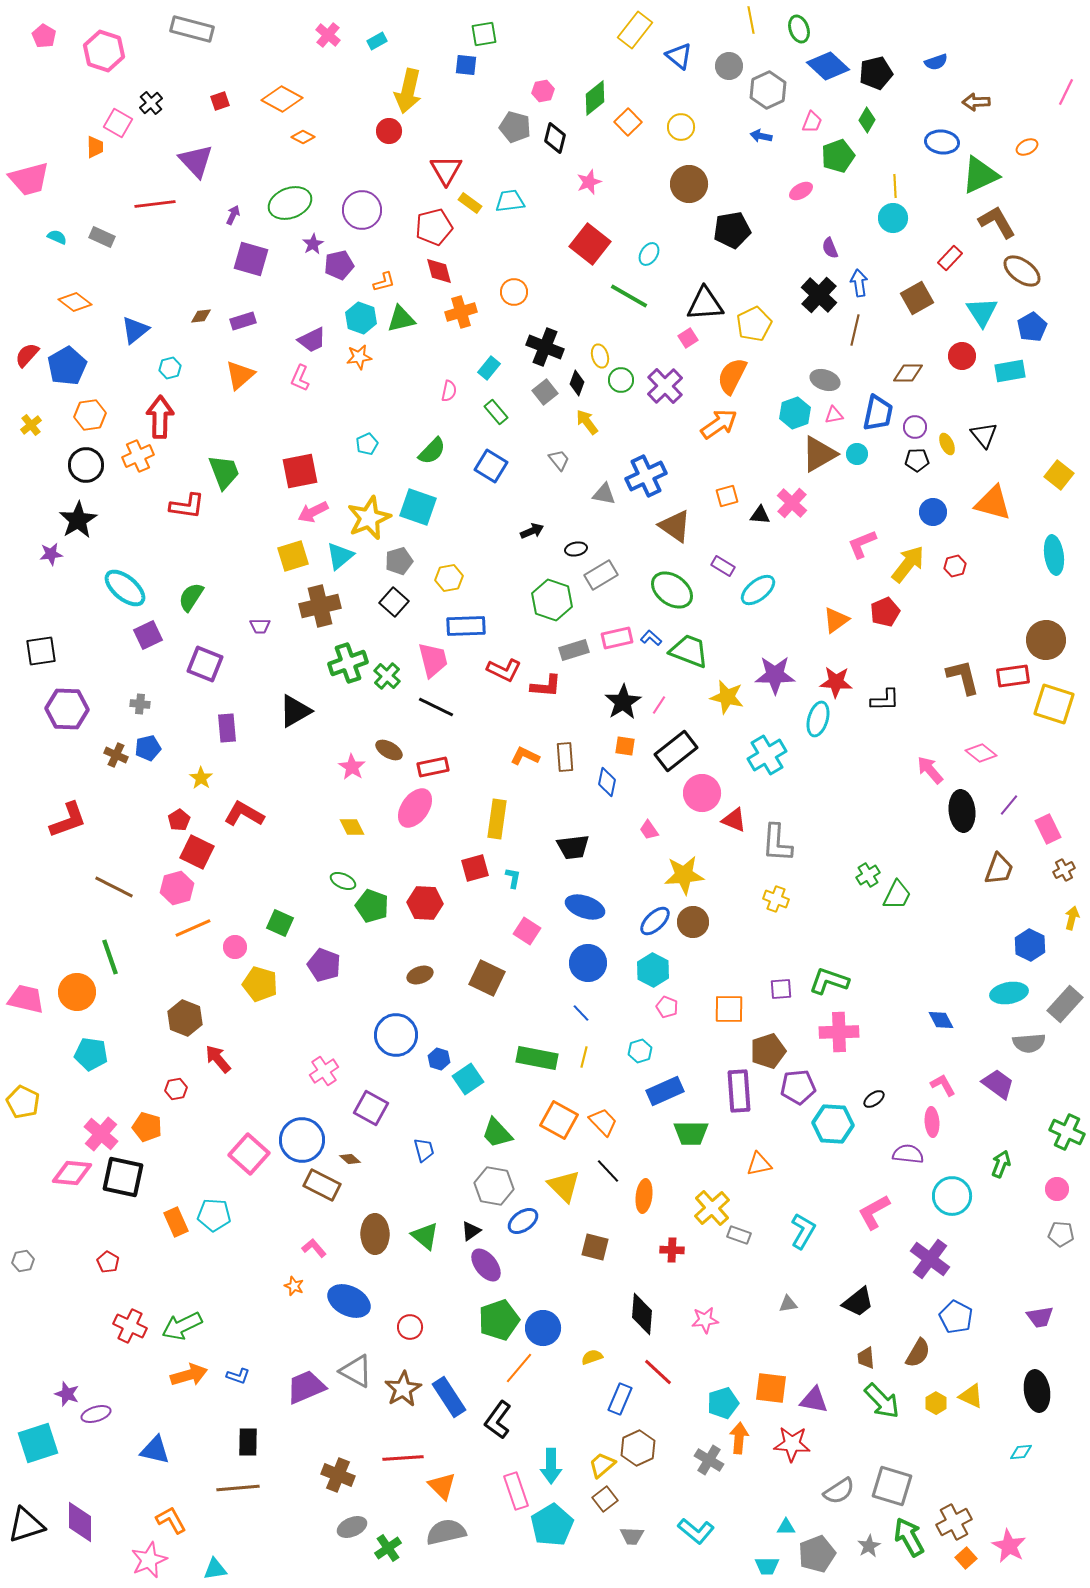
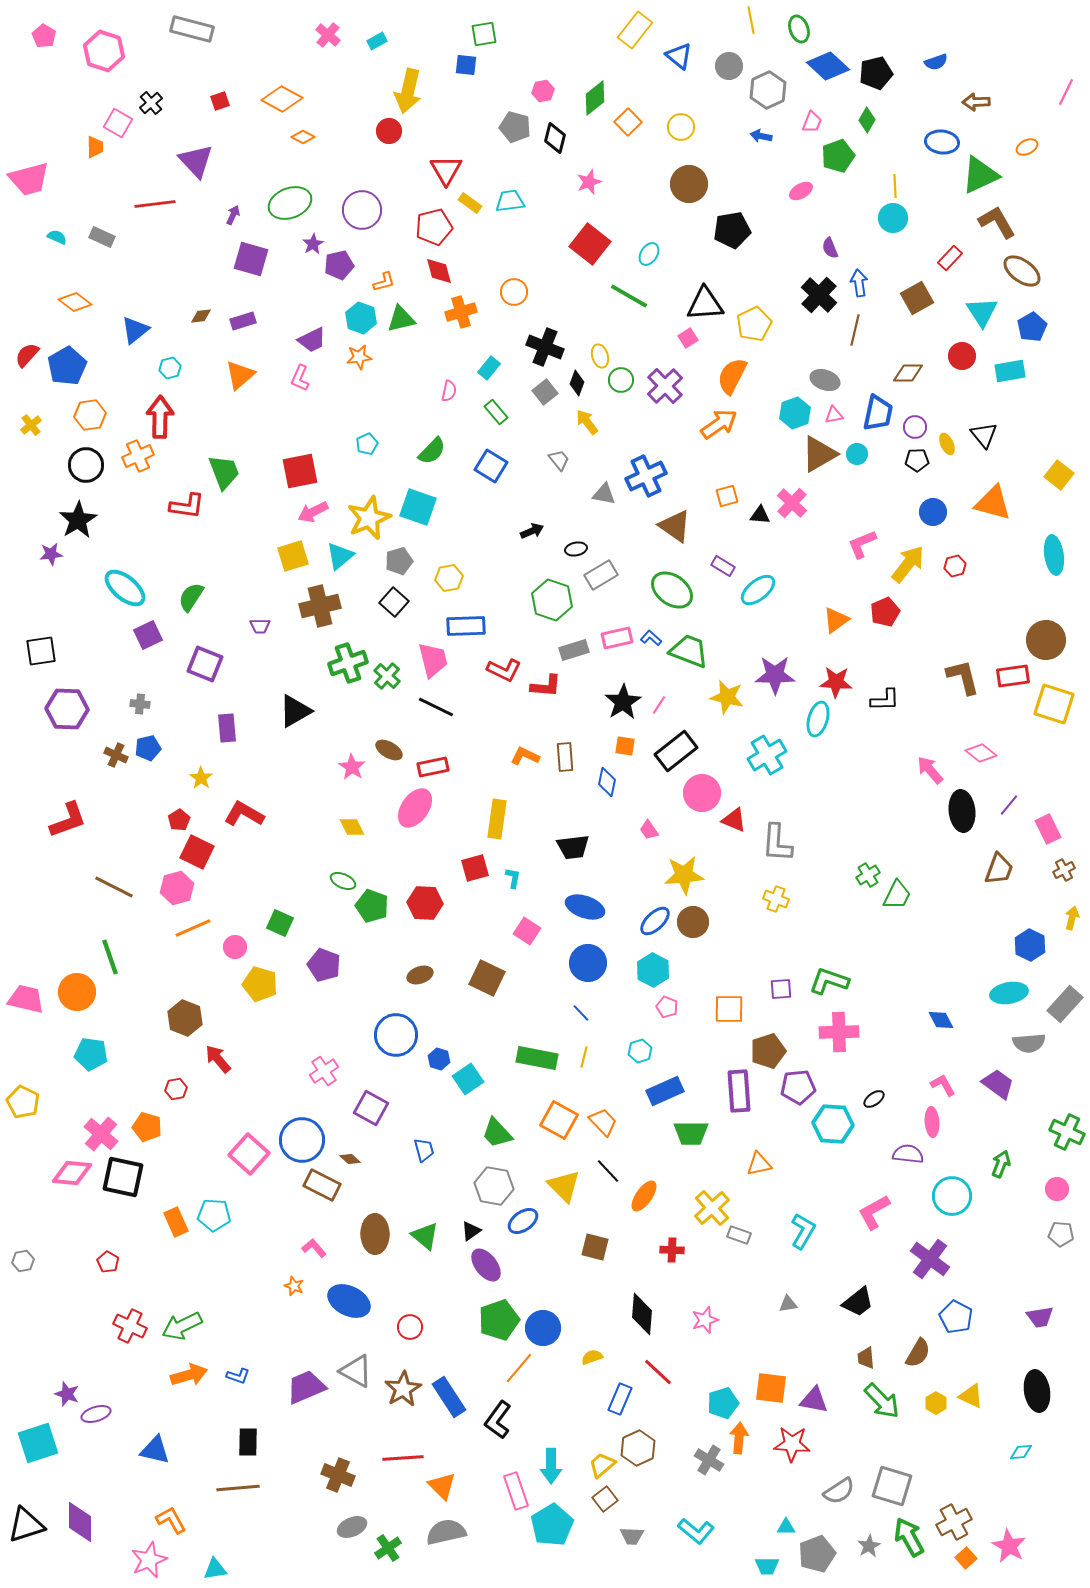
orange ellipse at (644, 1196): rotated 28 degrees clockwise
pink star at (705, 1320): rotated 12 degrees counterclockwise
